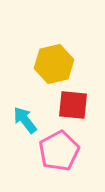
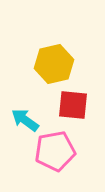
cyan arrow: rotated 16 degrees counterclockwise
pink pentagon: moved 4 px left; rotated 18 degrees clockwise
